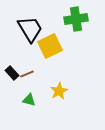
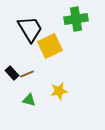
yellow star: rotated 18 degrees clockwise
